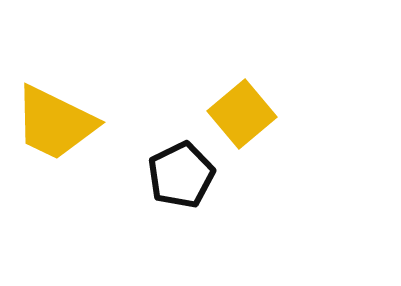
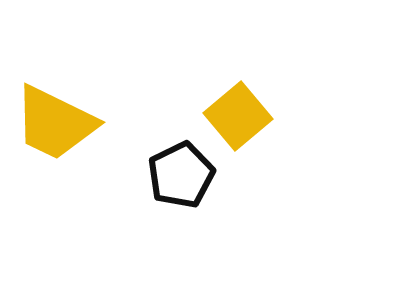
yellow square: moved 4 px left, 2 px down
